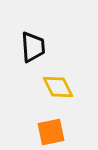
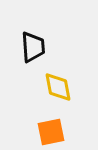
yellow diamond: rotated 16 degrees clockwise
